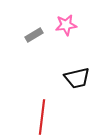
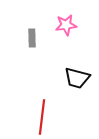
gray rectangle: moved 2 px left, 3 px down; rotated 60 degrees counterclockwise
black trapezoid: rotated 28 degrees clockwise
